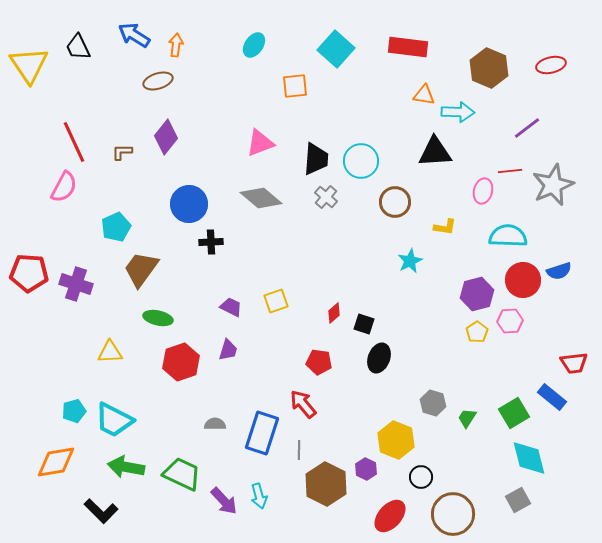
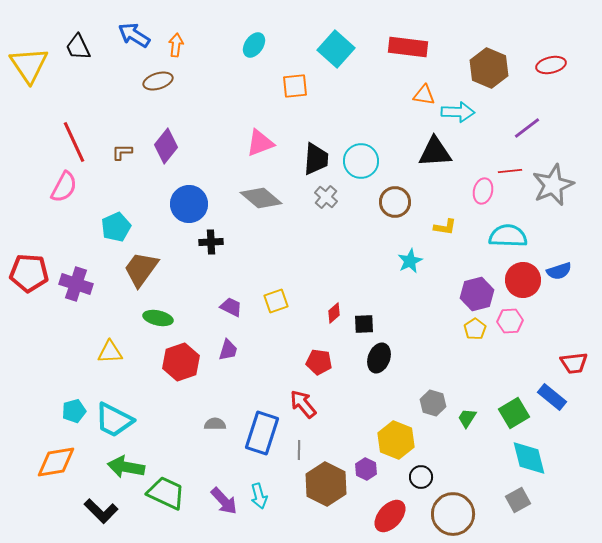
purple diamond at (166, 137): moved 9 px down
black square at (364, 324): rotated 20 degrees counterclockwise
yellow pentagon at (477, 332): moved 2 px left, 3 px up
green trapezoid at (182, 474): moved 16 px left, 19 px down
